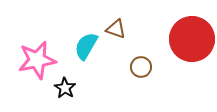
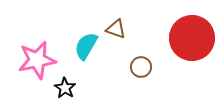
red circle: moved 1 px up
